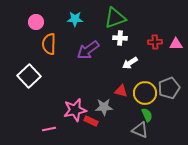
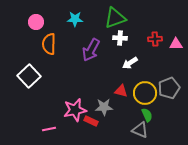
red cross: moved 3 px up
purple arrow: moved 3 px right; rotated 25 degrees counterclockwise
